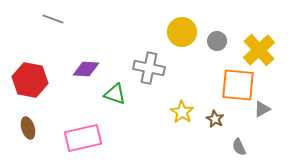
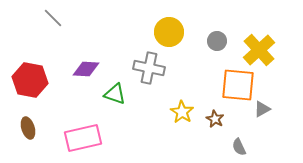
gray line: moved 1 px up; rotated 25 degrees clockwise
yellow circle: moved 13 px left
